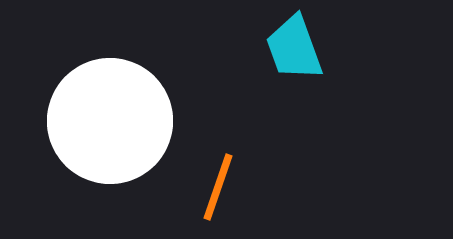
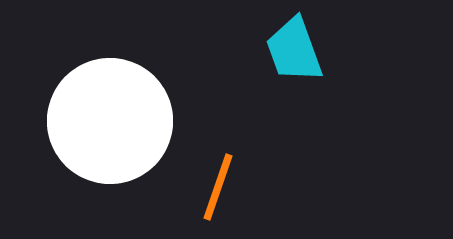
cyan trapezoid: moved 2 px down
